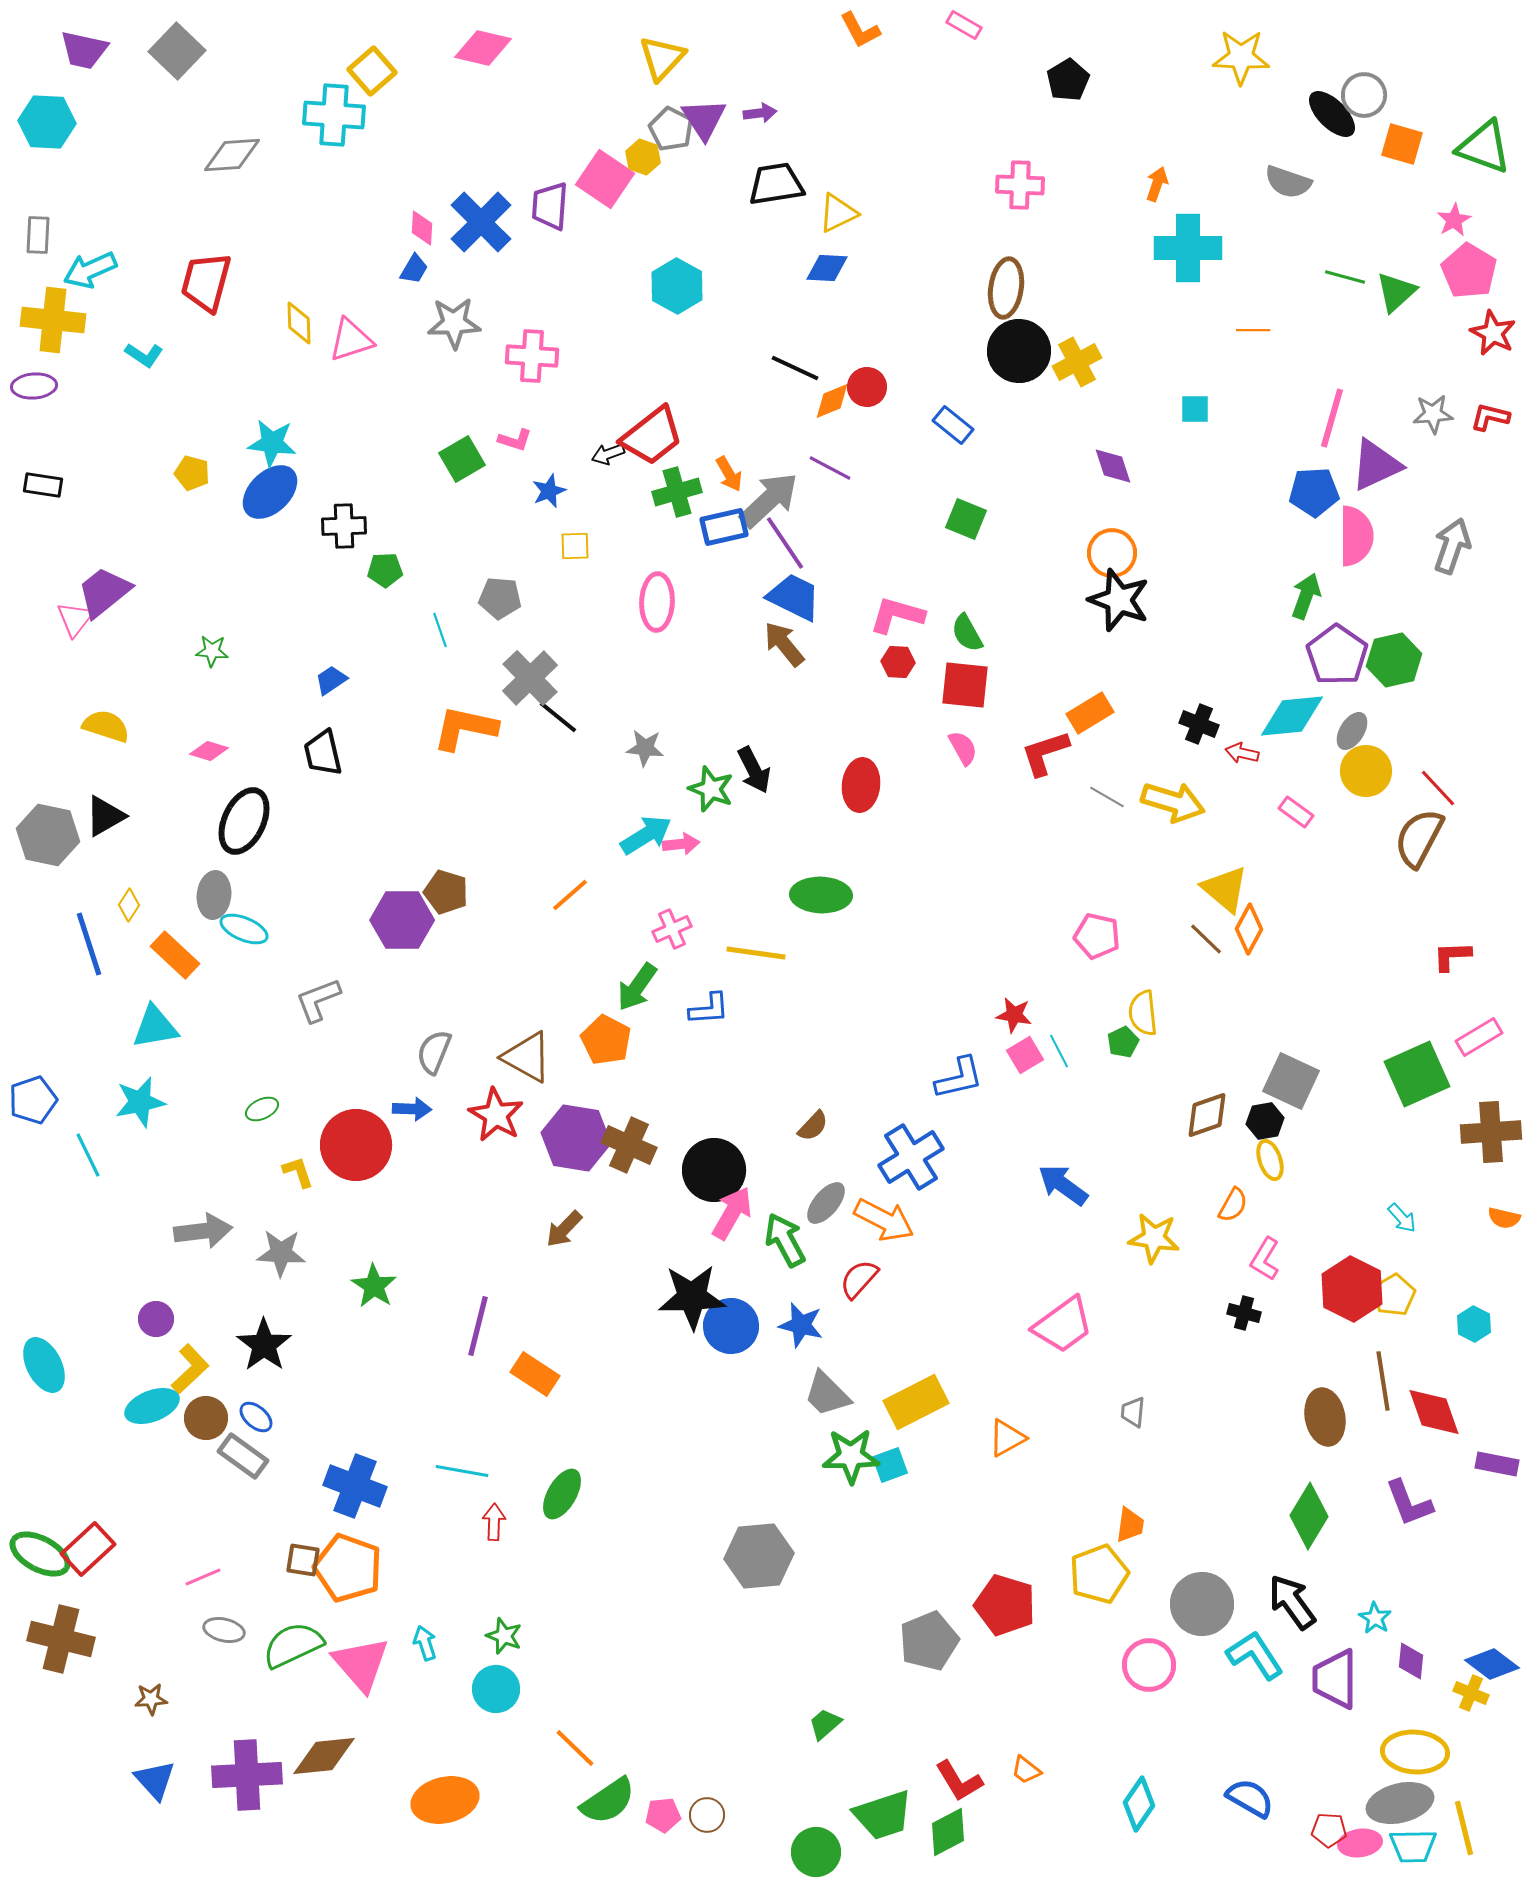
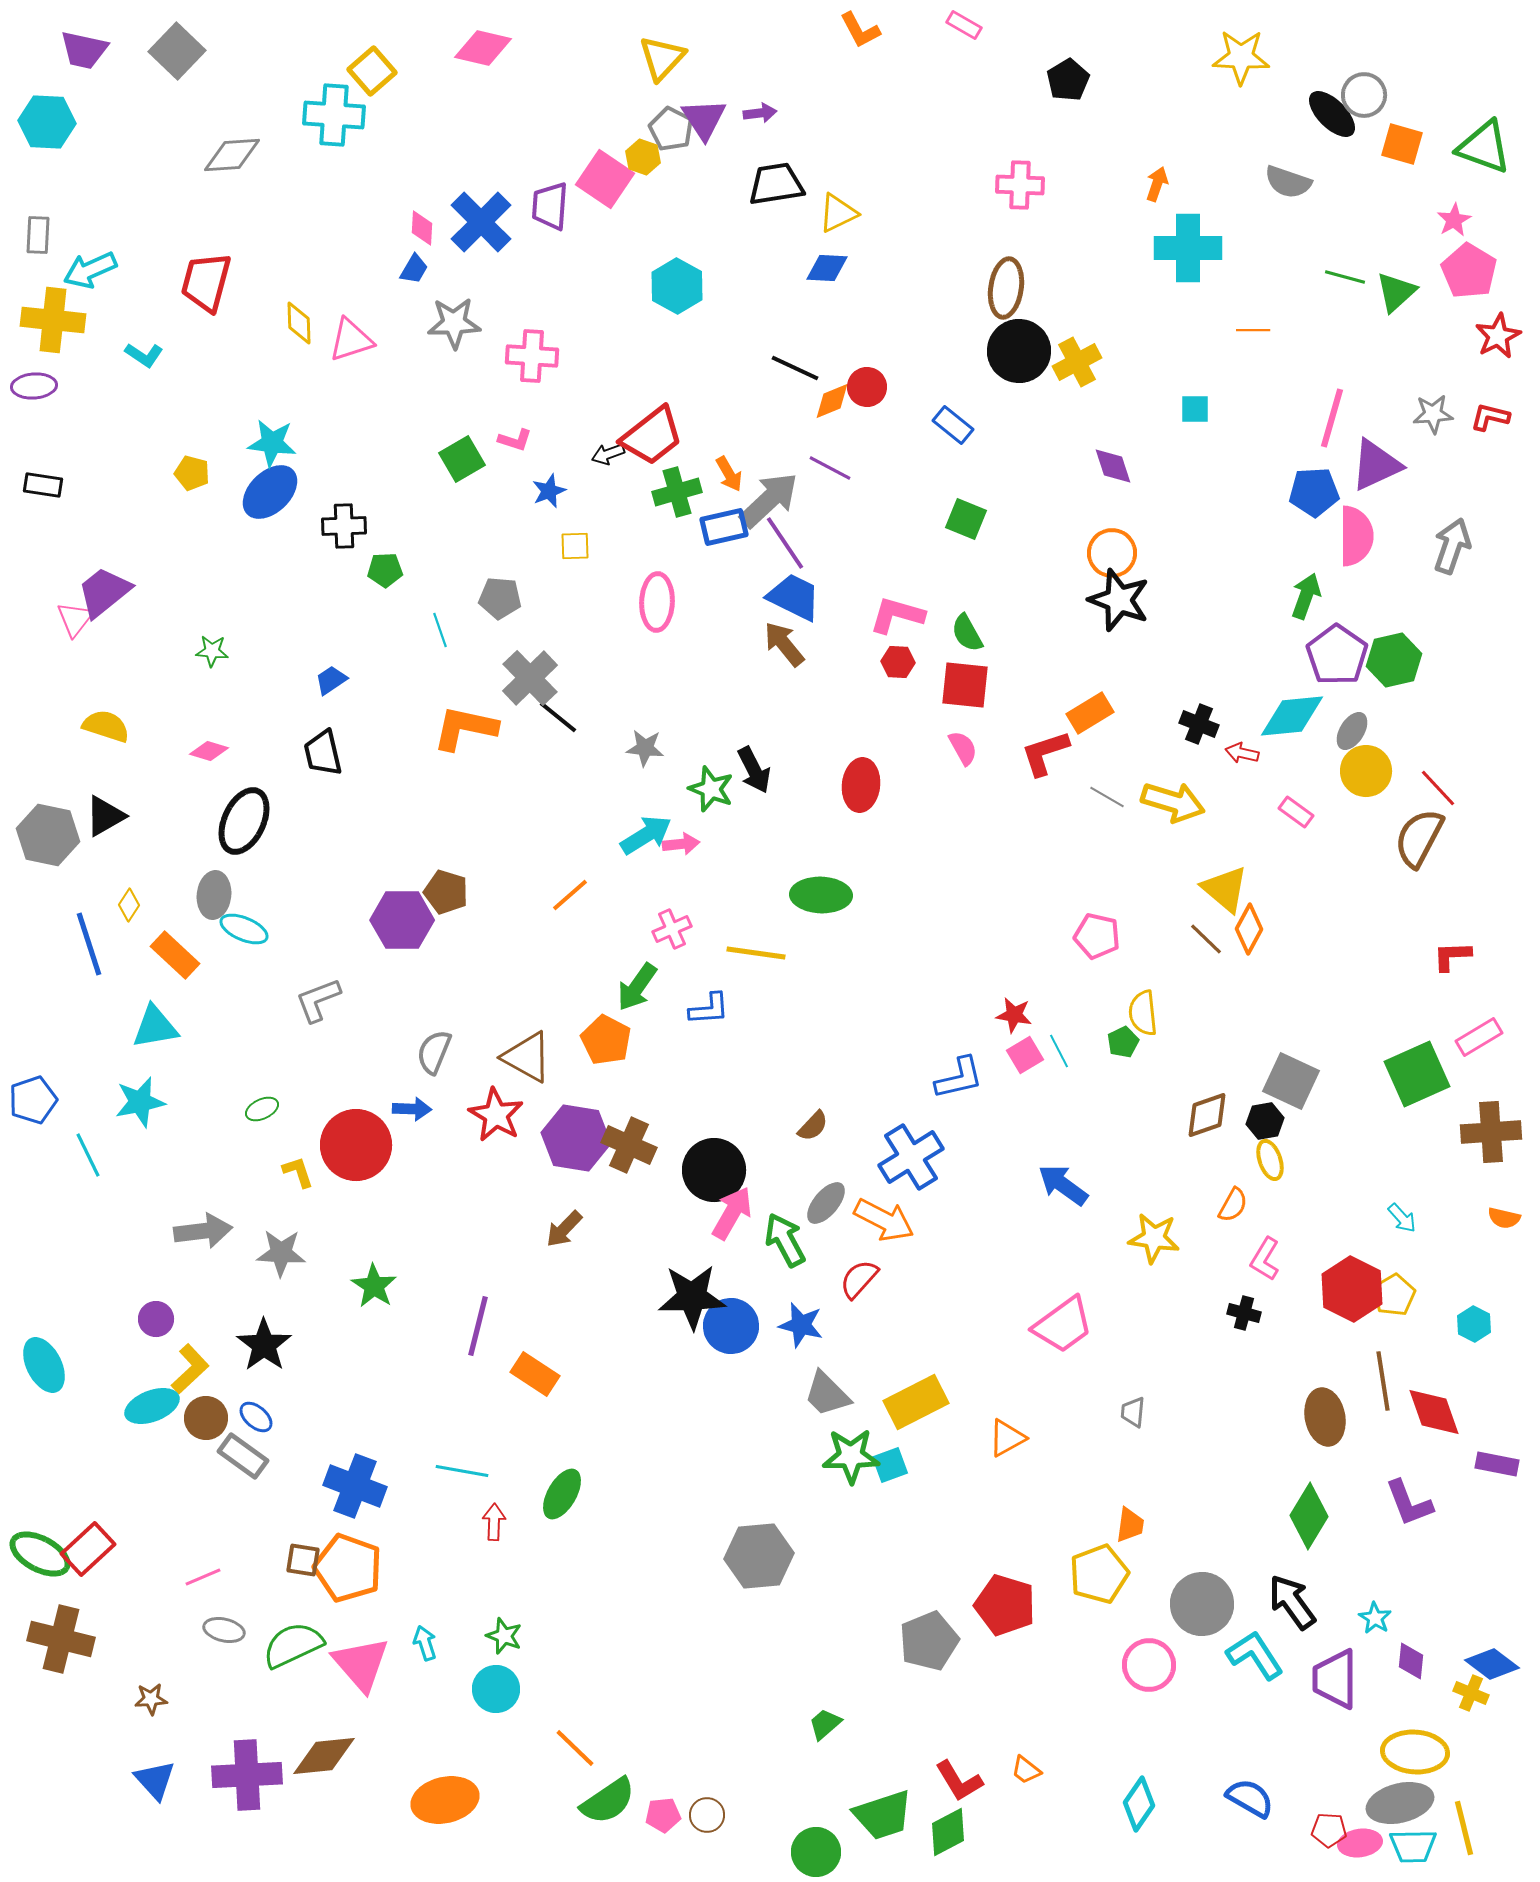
red star at (1493, 333): moved 5 px right, 3 px down; rotated 18 degrees clockwise
